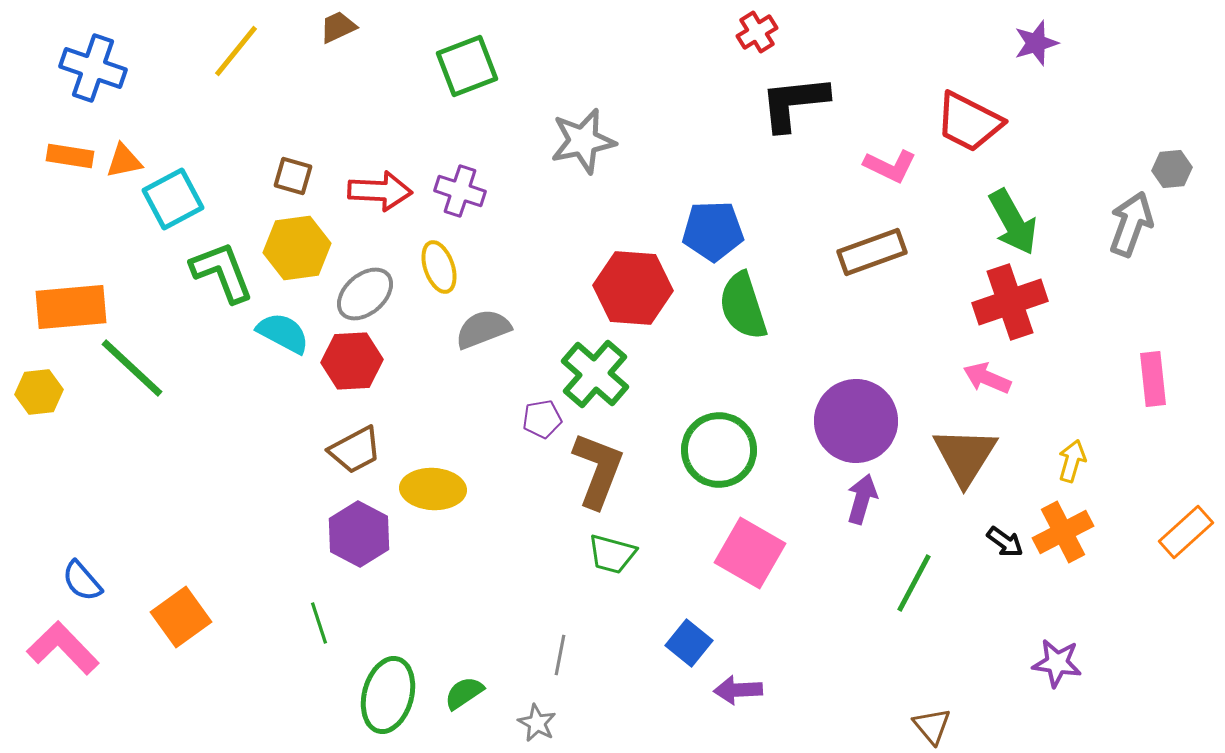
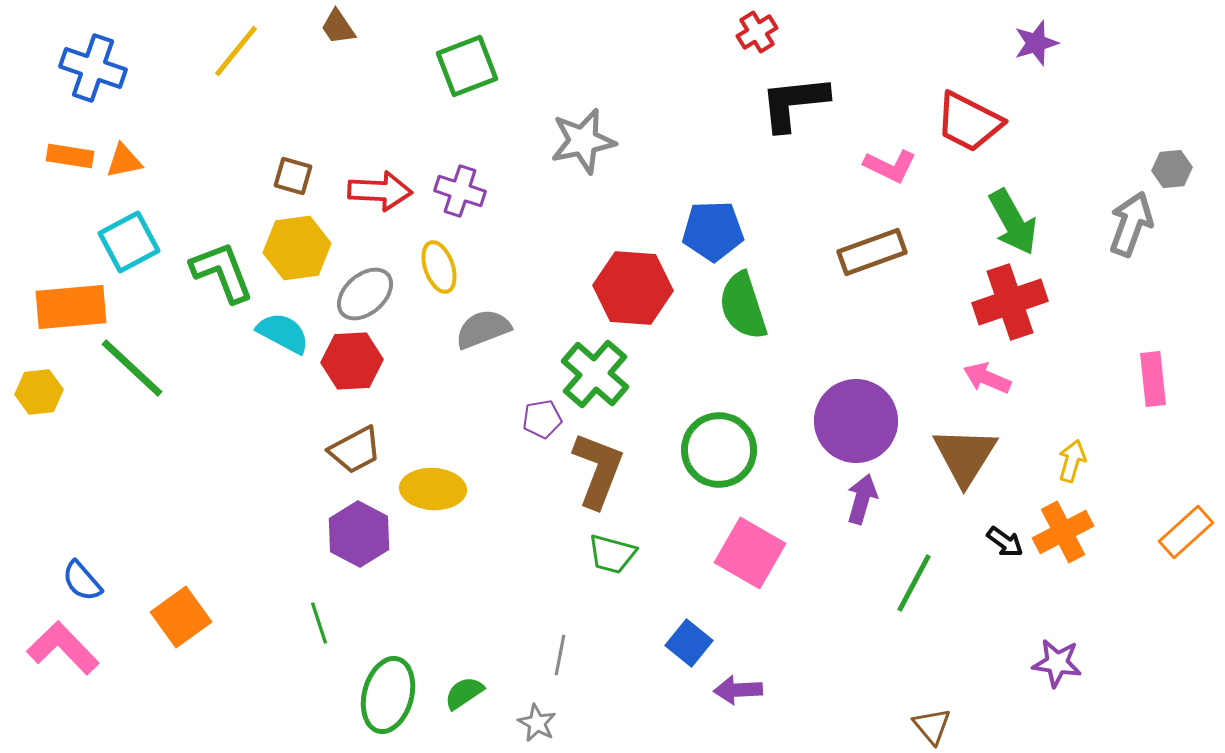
brown trapezoid at (338, 27): rotated 99 degrees counterclockwise
cyan square at (173, 199): moved 44 px left, 43 px down
